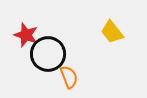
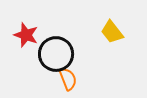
black circle: moved 8 px right
orange semicircle: moved 1 px left, 2 px down
